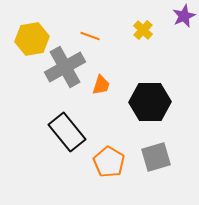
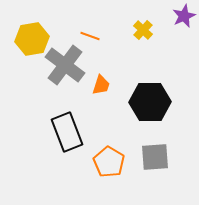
gray cross: moved 2 px up; rotated 24 degrees counterclockwise
black rectangle: rotated 18 degrees clockwise
gray square: moved 1 px left; rotated 12 degrees clockwise
